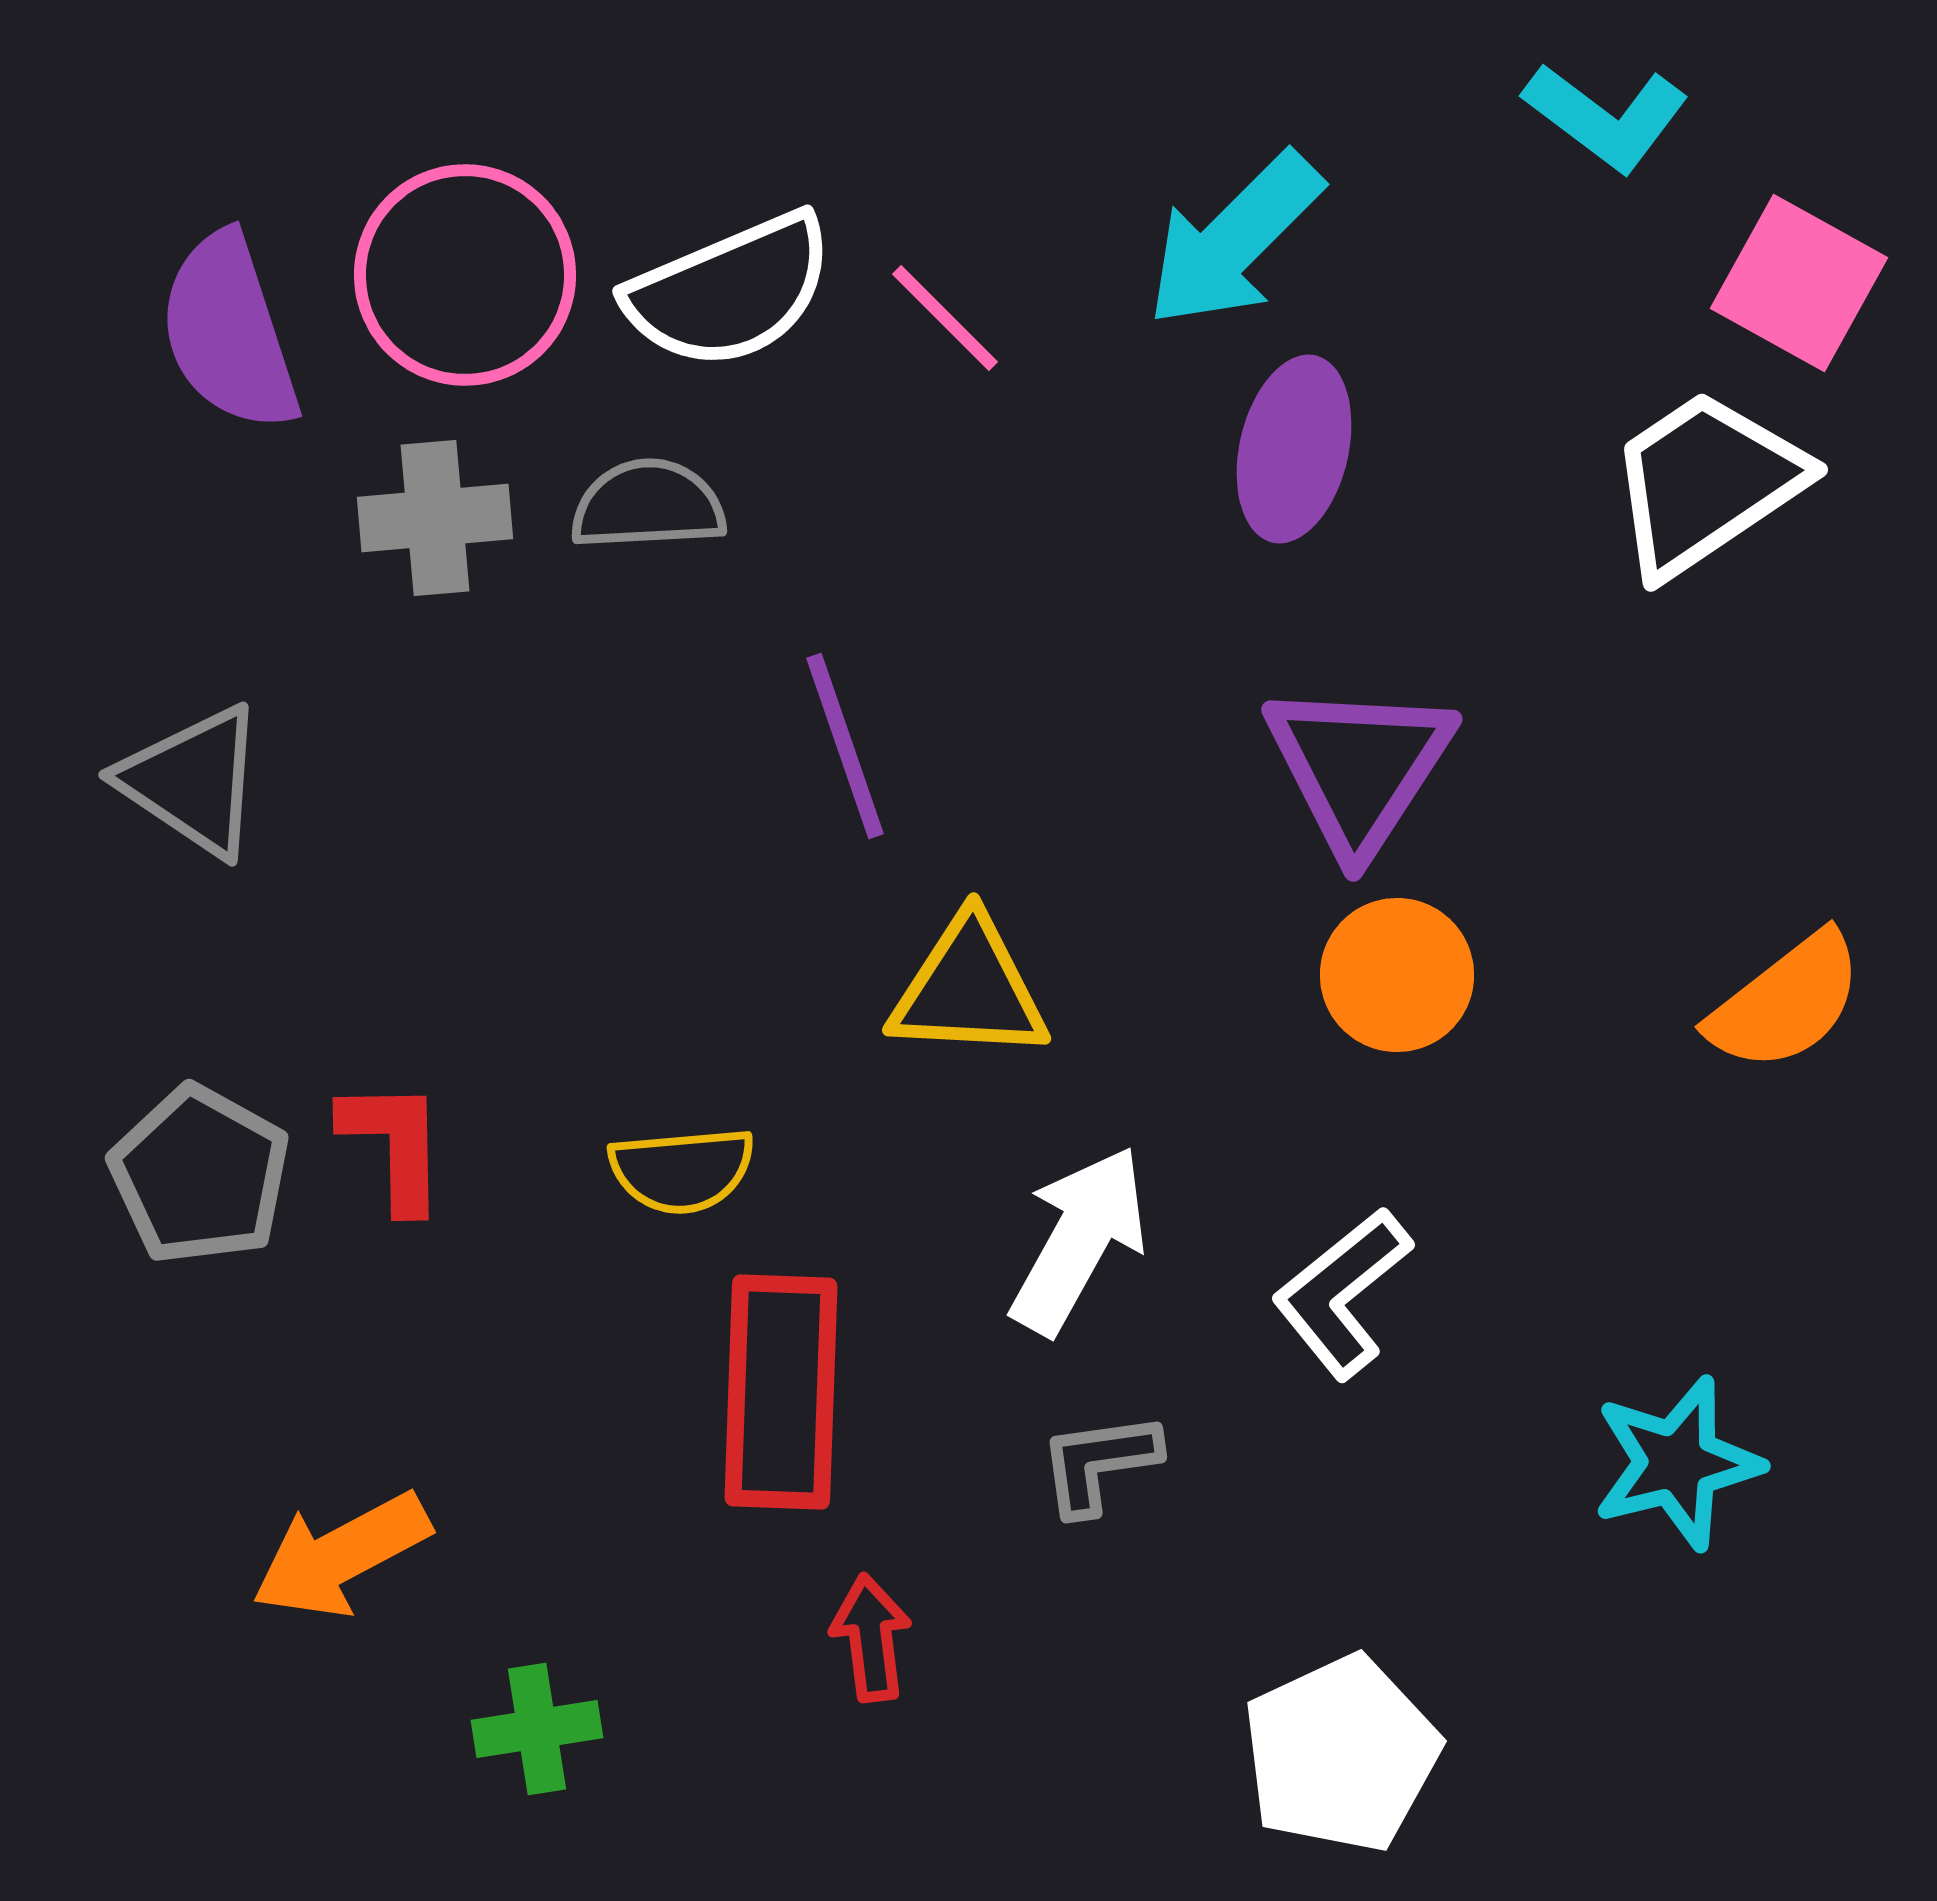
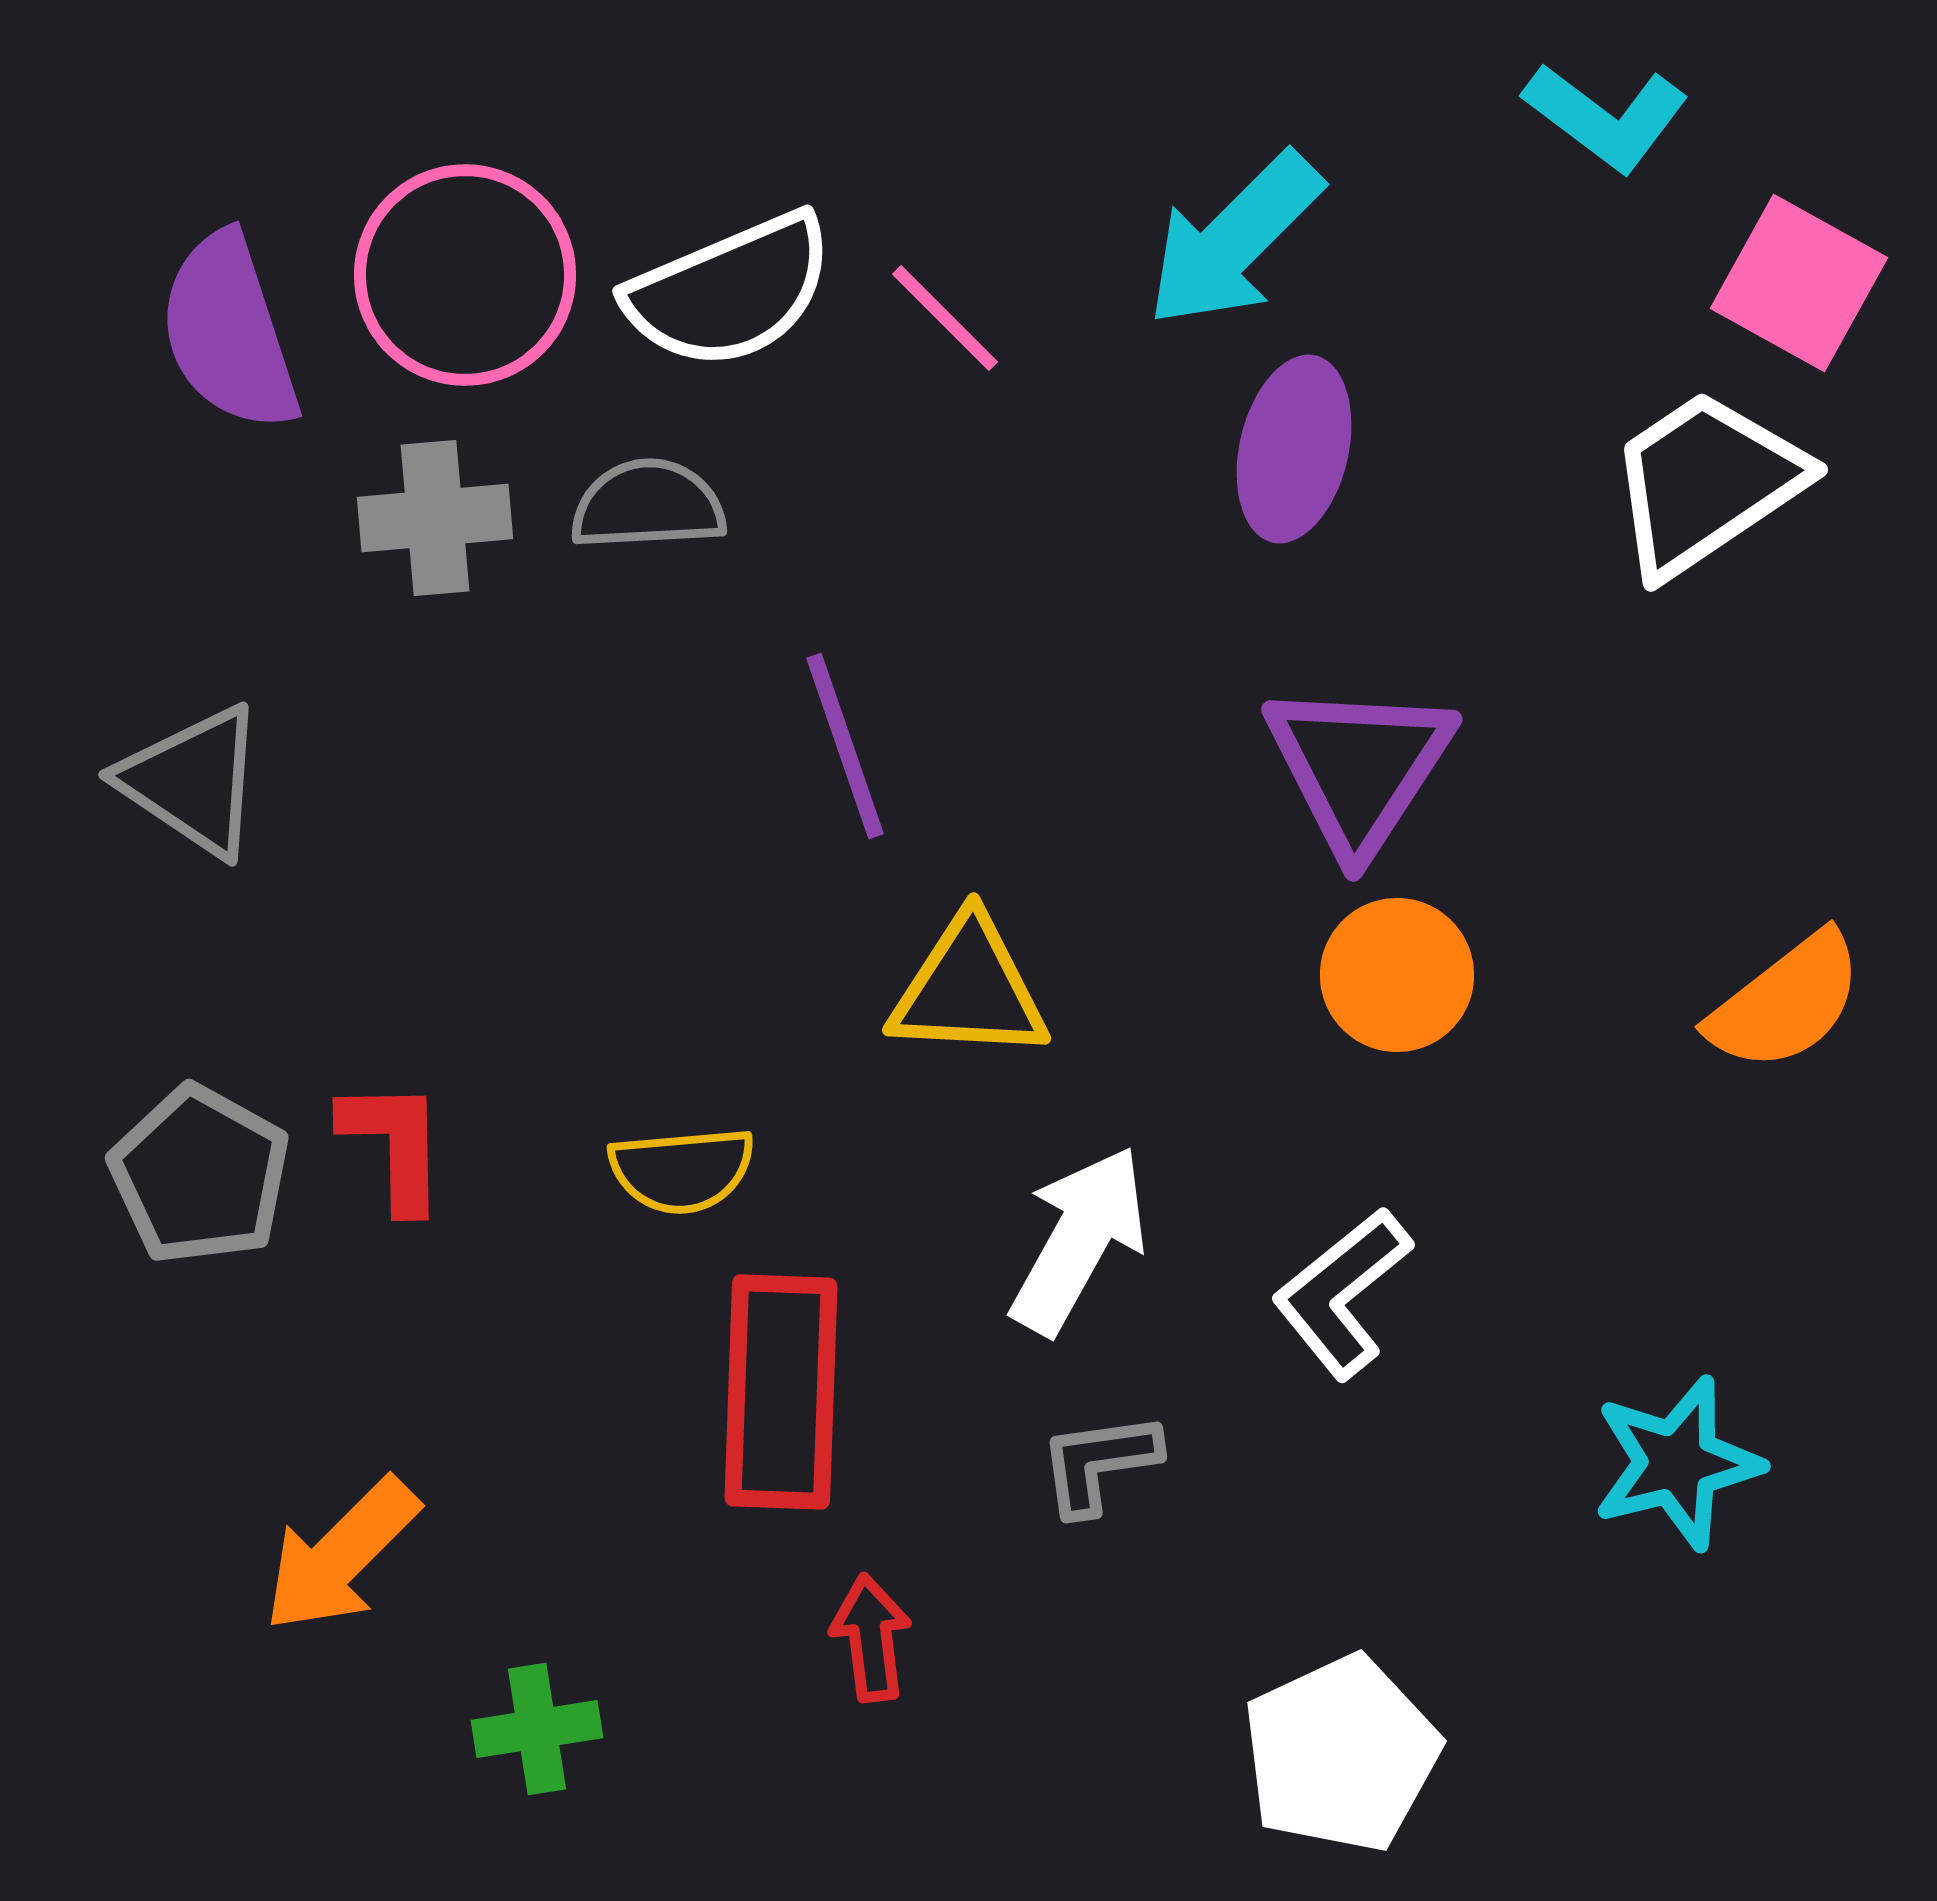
orange arrow: rotated 17 degrees counterclockwise
